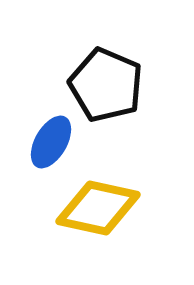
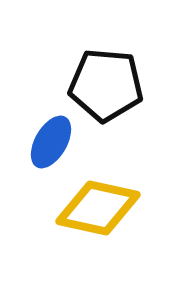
black pentagon: rotated 18 degrees counterclockwise
